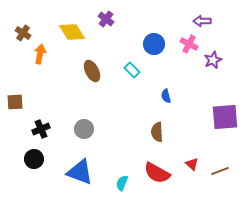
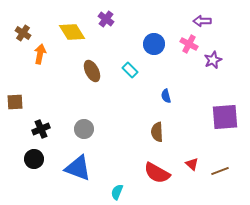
cyan rectangle: moved 2 px left
blue triangle: moved 2 px left, 4 px up
cyan semicircle: moved 5 px left, 9 px down
